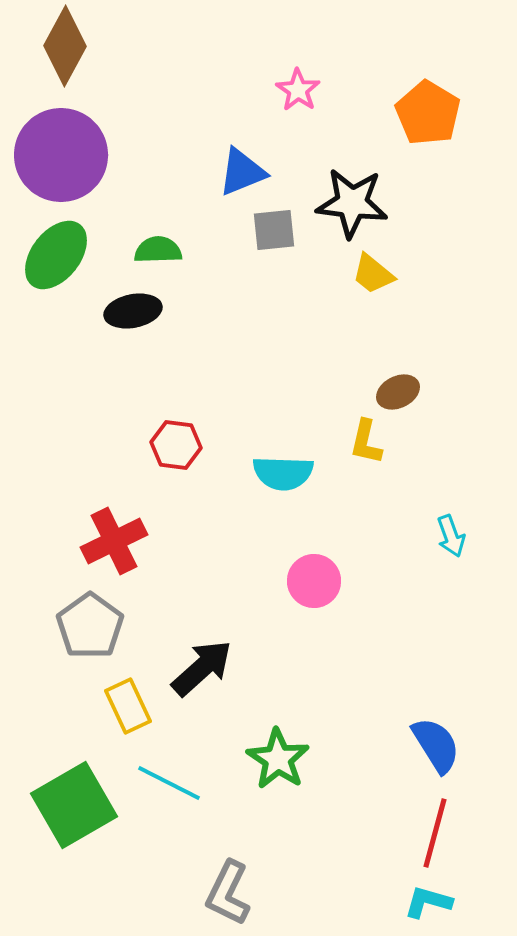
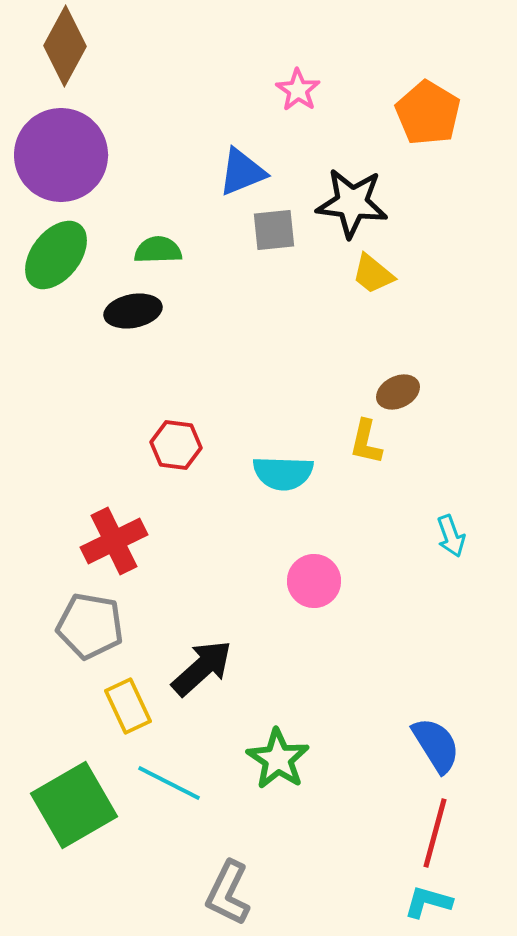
gray pentagon: rotated 26 degrees counterclockwise
